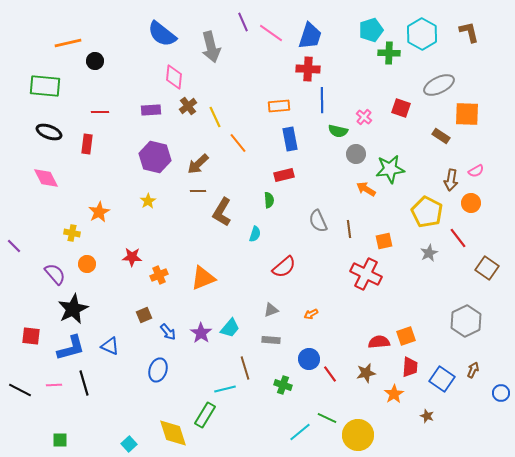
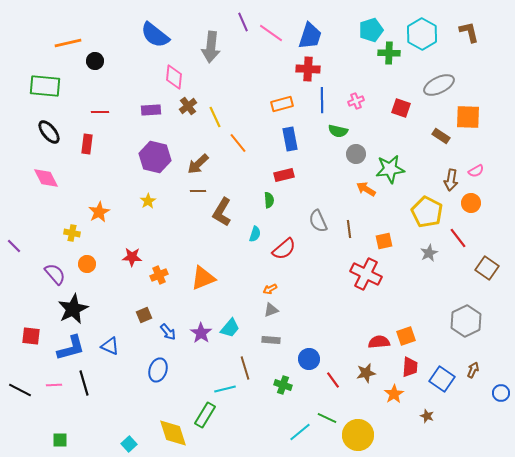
blue semicircle at (162, 34): moved 7 px left, 1 px down
gray arrow at (211, 47): rotated 20 degrees clockwise
orange rectangle at (279, 106): moved 3 px right, 2 px up; rotated 10 degrees counterclockwise
orange square at (467, 114): moved 1 px right, 3 px down
pink cross at (364, 117): moved 8 px left, 16 px up; rotated 28 degrees clockwise
black ellipse at (49, 132): rotated 30 degrees clockwise
red semicircle at (284, 267): moved 18 px up
orange arrow at (311, 314): moved 41 px left, 25 px up
red line at (330, 374): moved 3 px right, 6 px down
